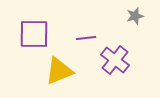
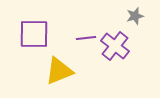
purple cross: moved 14 px up
